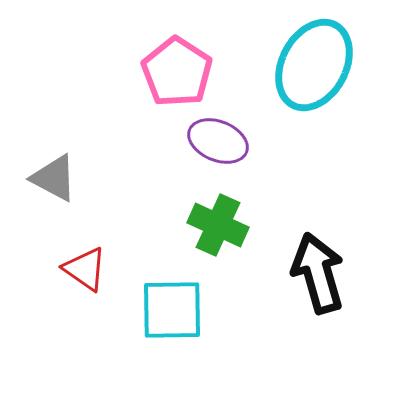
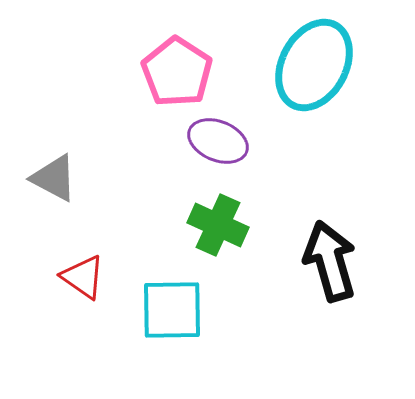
red triangle: moved 2 px left, 8 px down
black arrow: moved 12 px right, 12 px up
